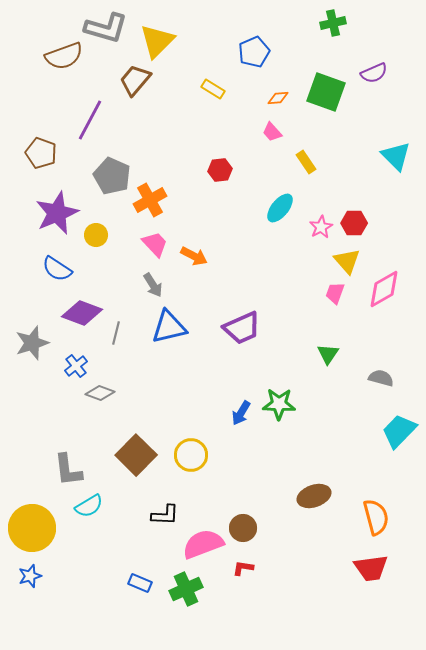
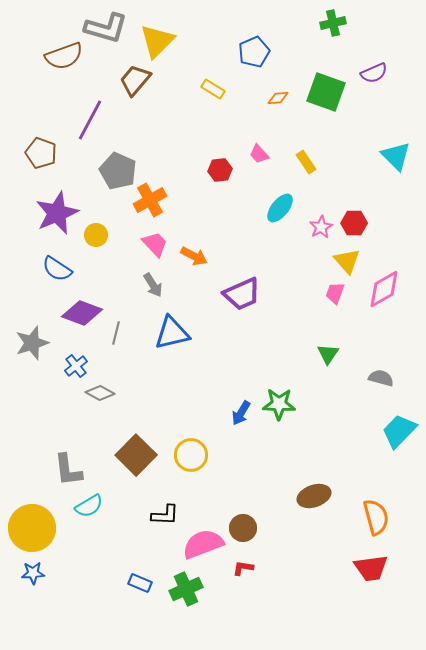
pink trapezoid at (272, 132): moved 13 px left, 22 px down
gray pentagon at (112, 176): moved 6 px right, 5 px up
blue triangle at (169, 327): moved 3 px right, 6 px down
purple trapezoid at (242, 328): moved 34 px up
gray diamond at (100, 393): rotated 8 degrees clockwise
blue star at (30, 576): moved 3 px right, 3 px up; rotated 15 degrees clockwise
